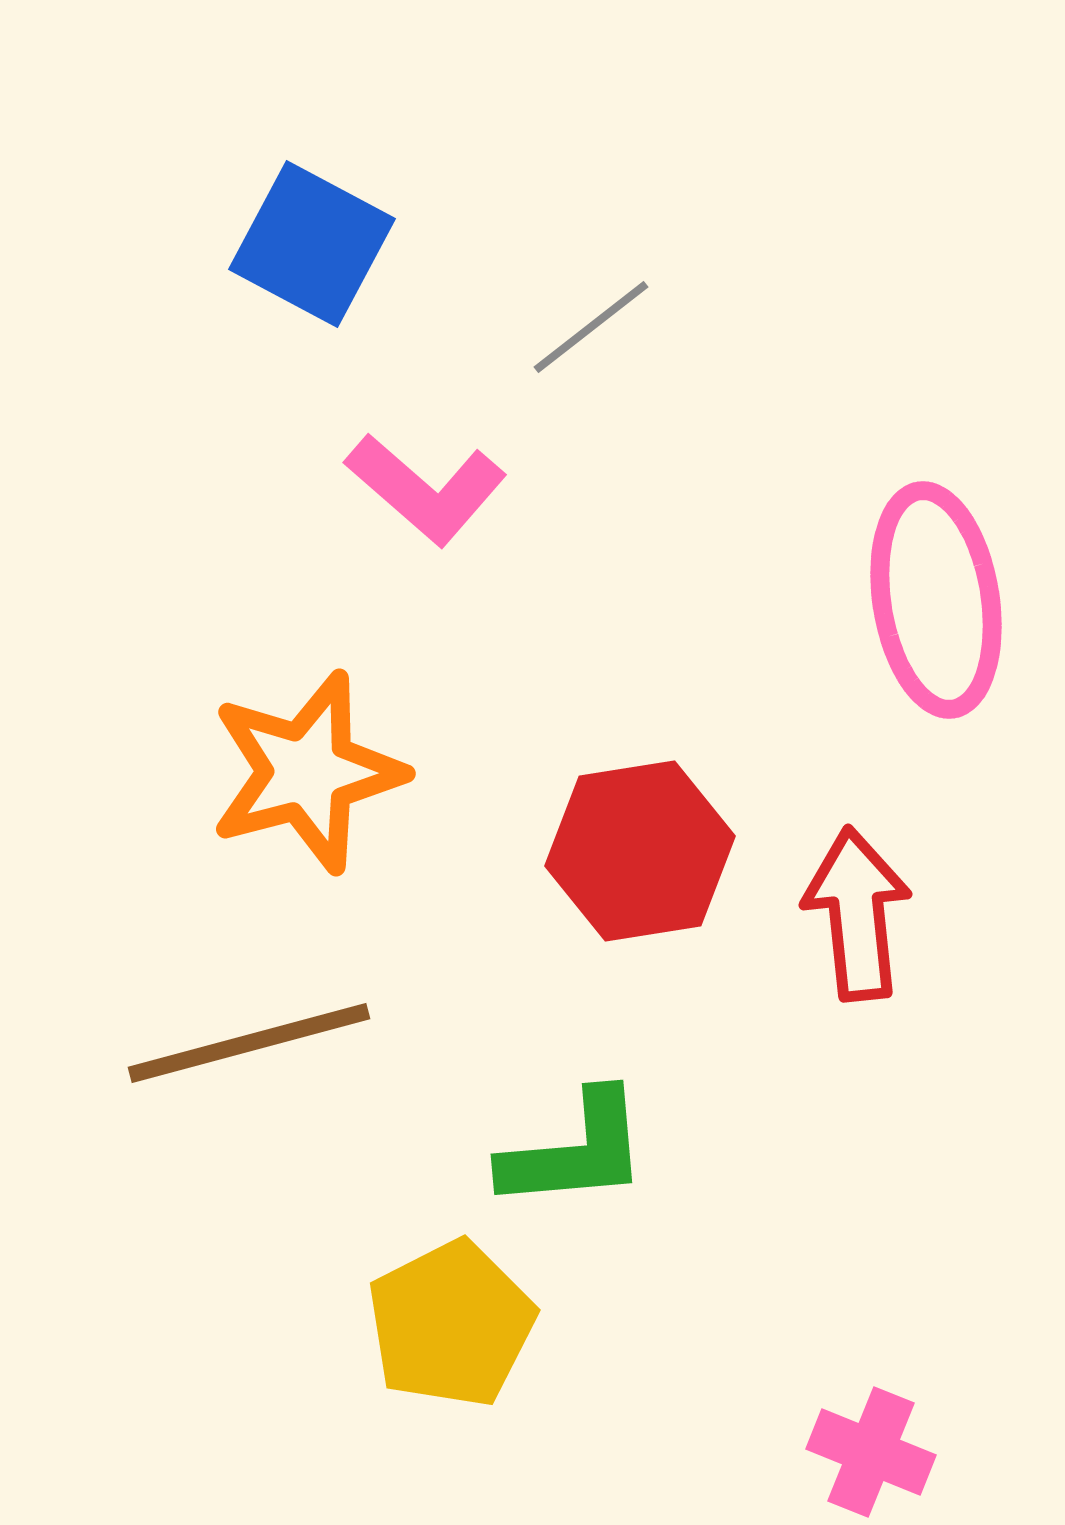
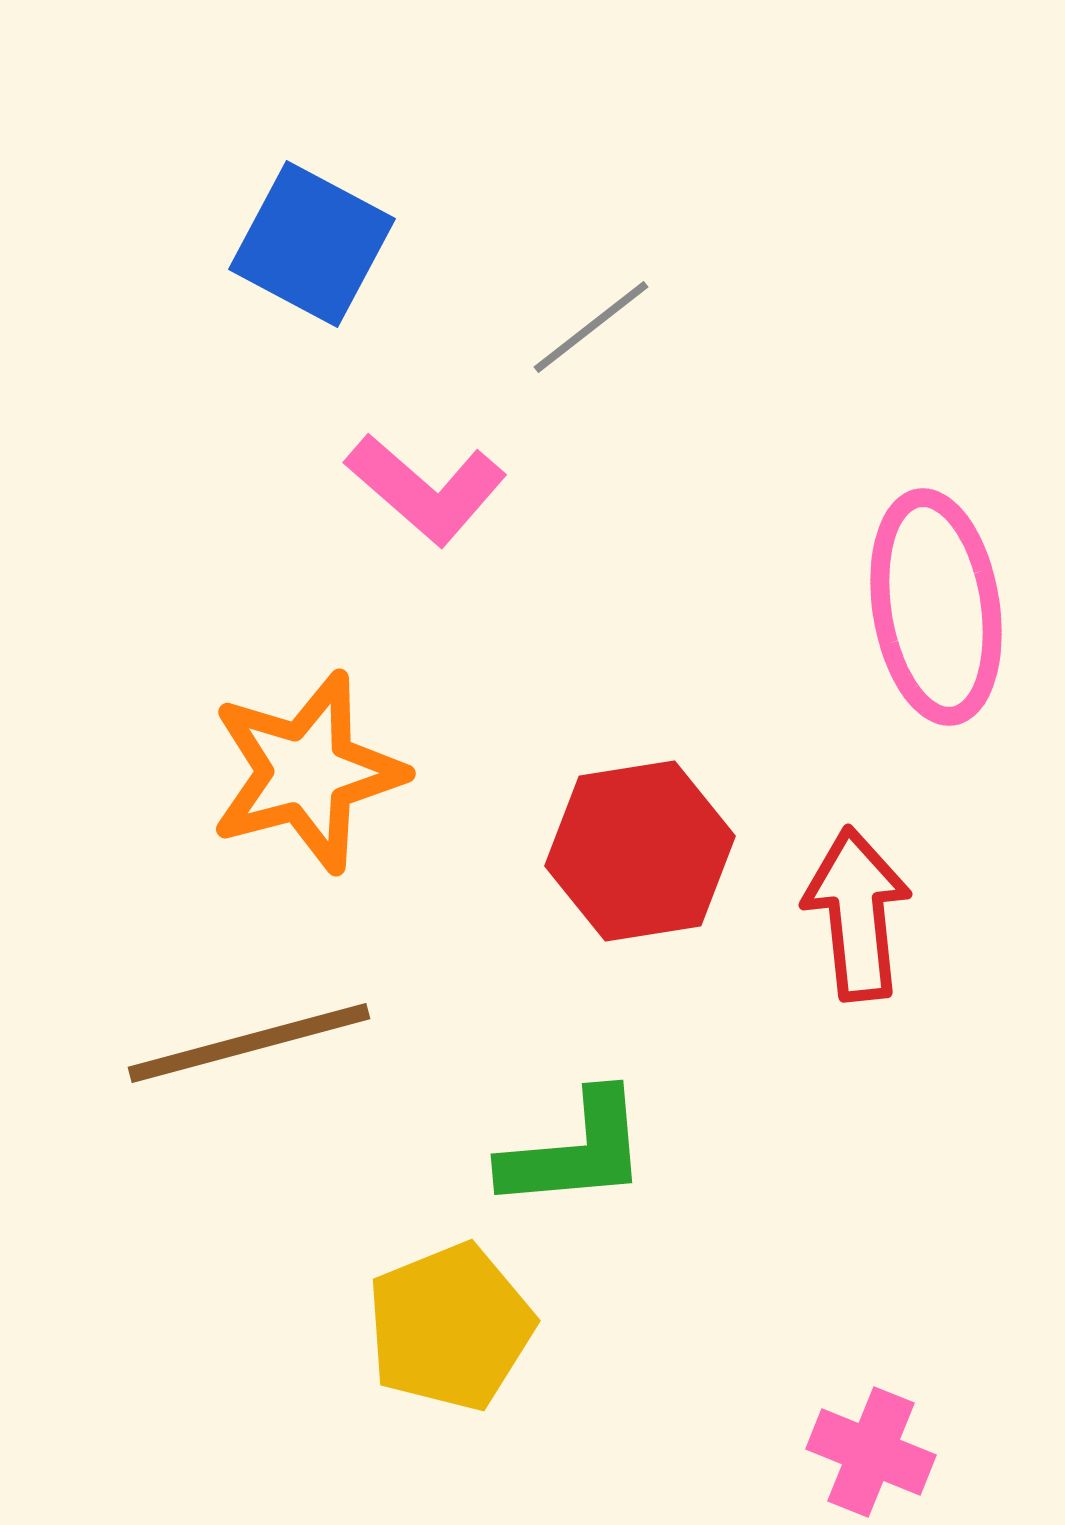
pink ellipse: moved 7 px down
yellow pentagon: moved 1 px left, 3 px down; rotated 5 degrees clockwise
